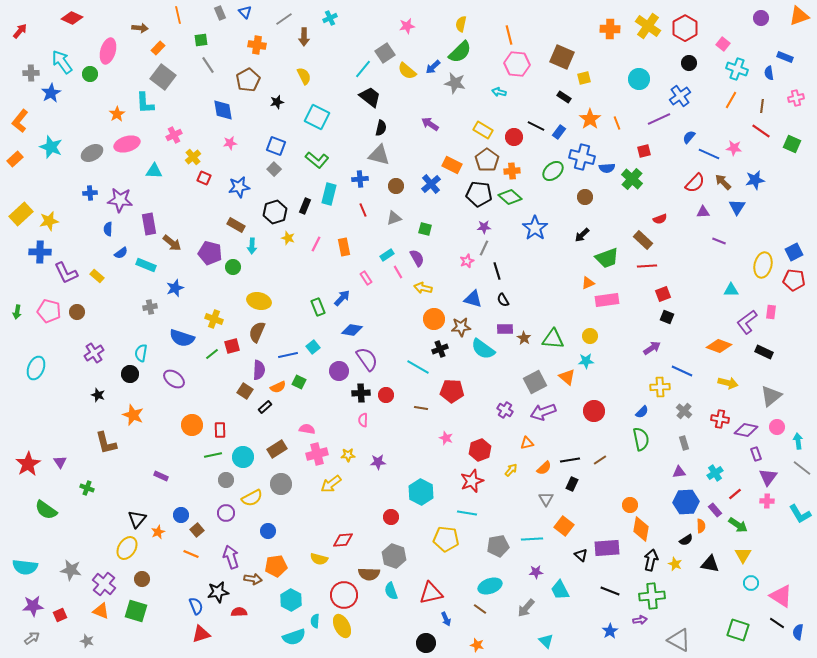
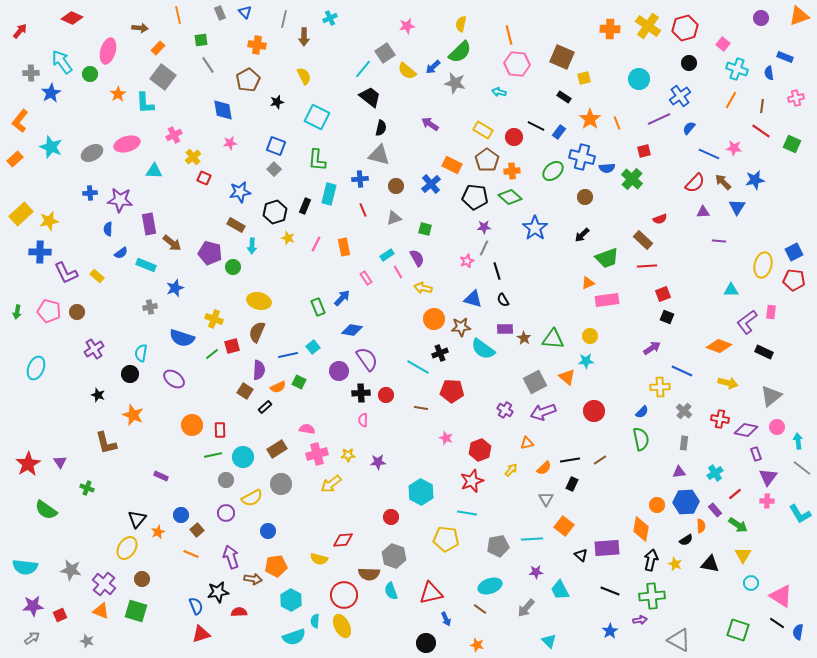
gray line at (284, 19): rotated 42 degrees counterclockwise
red hexagon at (685, 28): rotated 15 degrees clockwise
orange star at (117, 114): moved 1 px right, 20 px up
blue semicircle at (689, 137): moved 9 px up
green L-shape at (317, 160): rotated 55 degrees clockwise
blue star at (239, 187): moved 1 px right, 5 px down
black pentagon at (479, 194): moved 4 px left, 3 px down
purple line at (719, 241): rotated 16 degrees counterclockwise
black cross at (440, 349): moved 4 px down
purple cross at (94, 353): moved 4 px up
gray rectangle at (684, 443): rotated 24 degrees clockwise
orange circle at (630, 505): moved 27 px right
cyan triangle at (546, 641): moved 3 px right
